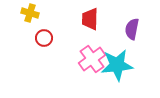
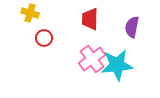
purple semicircle: moved 2 px up
